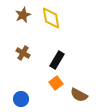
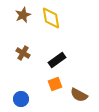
black rectangle: rotated 24 degrees clockwise
orange square: moved 1 px left, 1 px down; rotated 16 degrees clockwise
